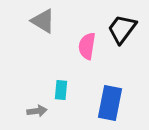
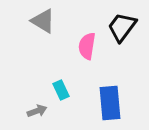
black trapezoid: moved 2 px up
cyan rectangle: rotated 30 degrees counterclockwise
blue rectangle: rotated 16 degrees counterclockwise
gray arrow: rotated 12 degrees counterclockwise
